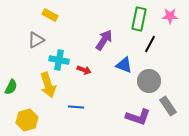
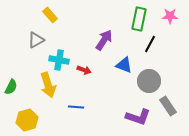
yellow rectangle: rotated 21 degrees clockwise
